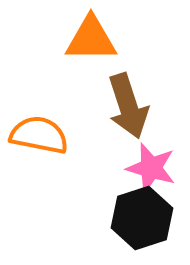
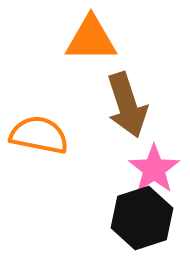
brown arrow: moved 1 px left, 1 px up
pink star: moved 3 px right, 1 px down; rotated 21 degrees clockwise
